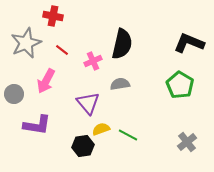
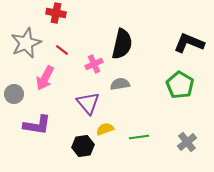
red cross: moved 3 px right, 3 px up
pink cross: moved 1 px right, 3 px down
pink arrow: moved 1 px left, 3 px up
yellow semicircle: moved 4 px right
green line: moved 11 px right, 2 px down; rotated 36 degrees counterclockwise
